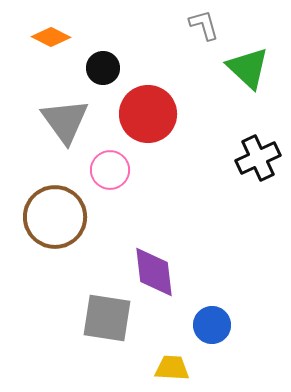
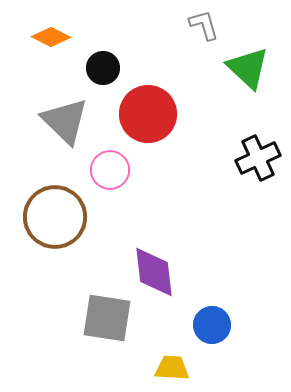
gray triangle: rotated 10 degrees counterclockwise
